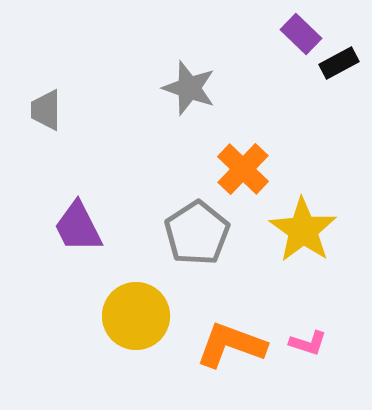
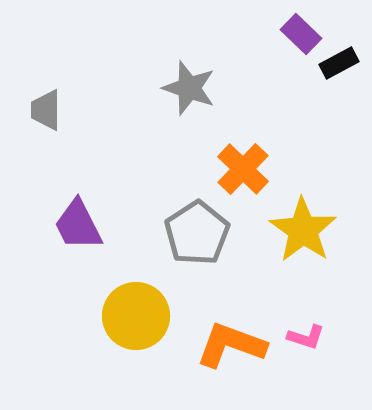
purple trapezoid: moved 2 px up
pink L-shape: moved 2 px left, 6 px up
